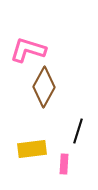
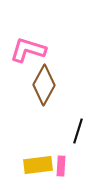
brown diamond: moved 2 px up
yellow rectangle: moved 6 px right, 16 px down
pink rectangle: moved 3 px left, 2 px down
